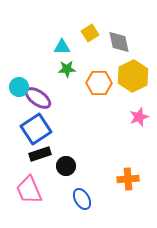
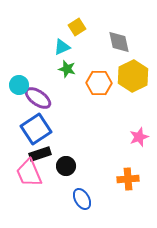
yellow square: moved 13 px left, 6 px up
cyan triangle: rotated 24 degrees counterclockwise
green star: rotated 18 degrees clockwise
cyan circle: moved 2 px up
pink star: moved 20 px down
pink trapezoid: moved 17 px up
